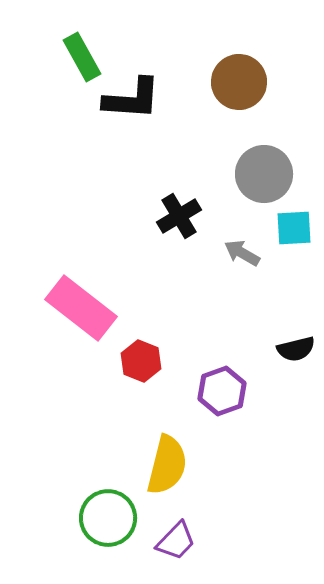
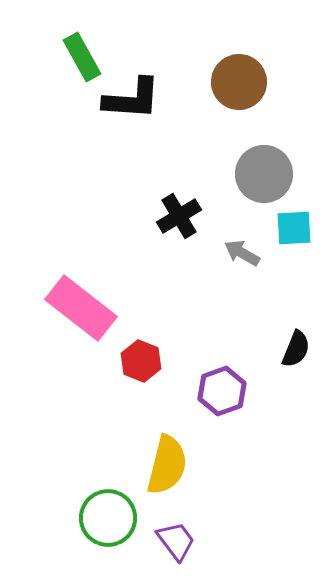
black semicircle: rotated 54 degrees counterclockwise
purple trapezoid: rotated 81 degrees counterclockwise
